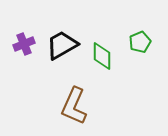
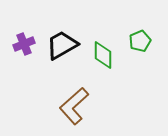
green pentagon: moved 1 px up
green diamond: moved 1 px right, 1 px up
brown L-shape: rotated 24 degrees clockwise
